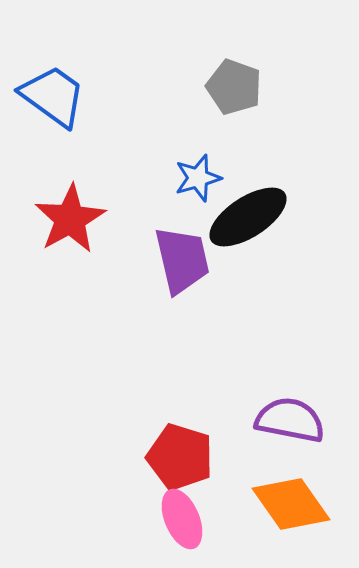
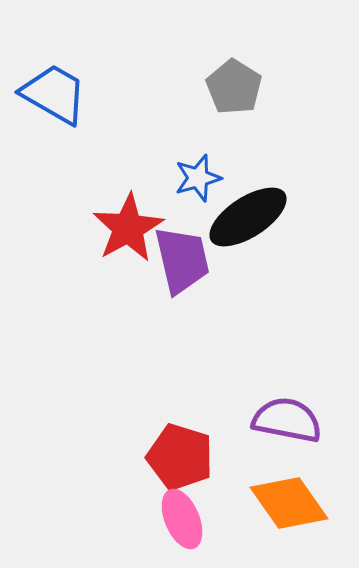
gray pentagon: rotated 12 degrees clockwise
blue trapezoid: moved 1 px right, 2 px up; rotated 6 degrees counterclockwise
red star: moved 58 px right, 9 px down
purple semicircle: moved 3 px left
orange diamond: moved 2 px left, 1 px up
